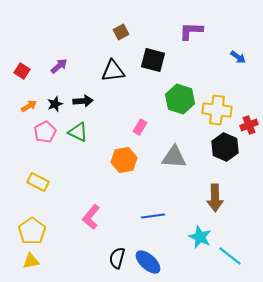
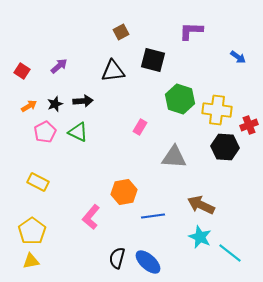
black hexagon: rotated 20 degrees counterclockwise
orange hexagon: moved 32 px down
brown arrow: moved 14 px left, 7 px down; rotated 116 degrees clockwise
cyan line: moved 3 px up
